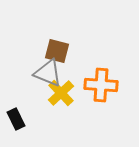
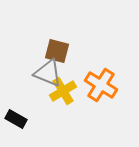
orange cross: rotated 28 degrees clockwise
yellow cross: moved 2 px right, 2 px up; rotated 12 degrees clockwise
black rectangle: rotated 35 degrees counterclockwise
